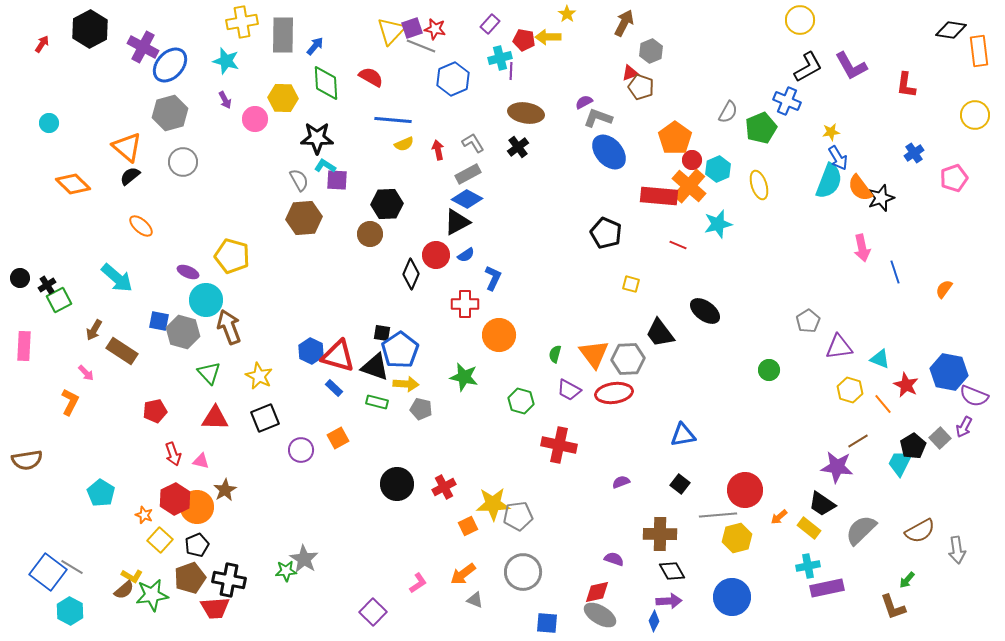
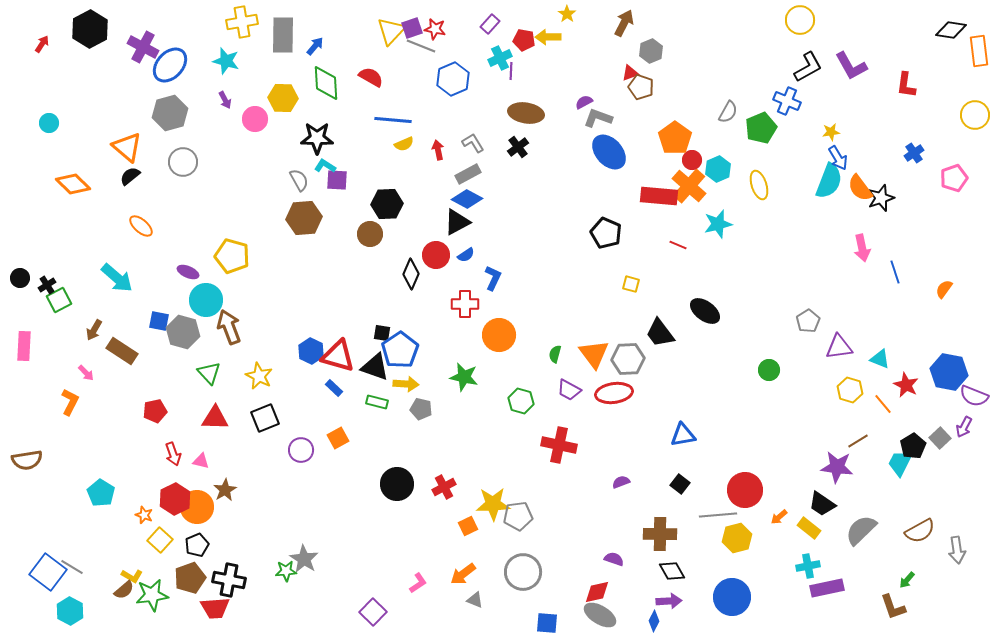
cyan cross at (500, 58): rotated 10 degrees counterclockwise
